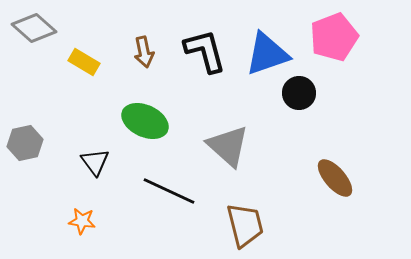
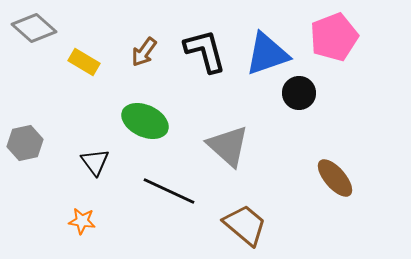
brown arrow: rotated 48 degrees clockwise
brown trapezoid: rotated 36 degrees counterclockwise
